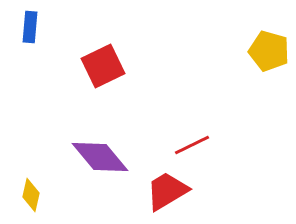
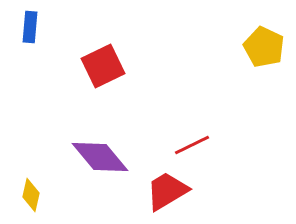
yellow pentagon: moved 5 px left, 4 px up; rotated 9 degrees clockwise
